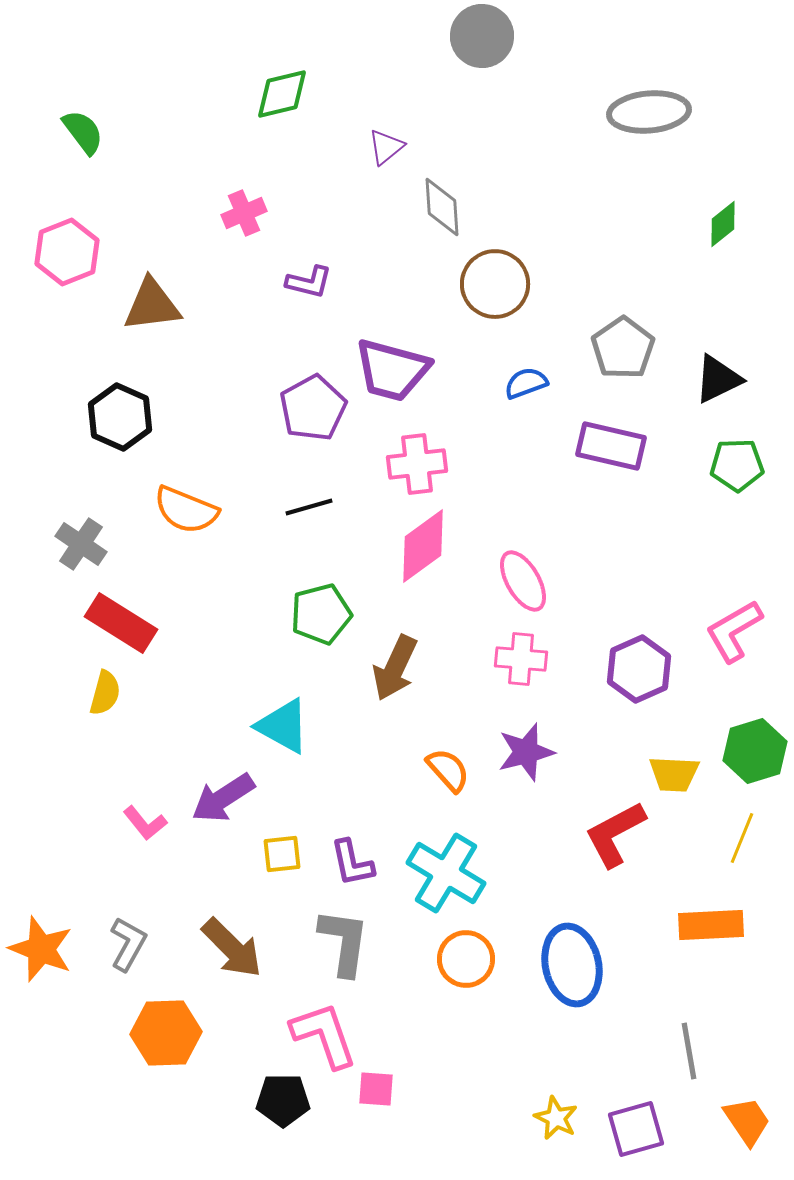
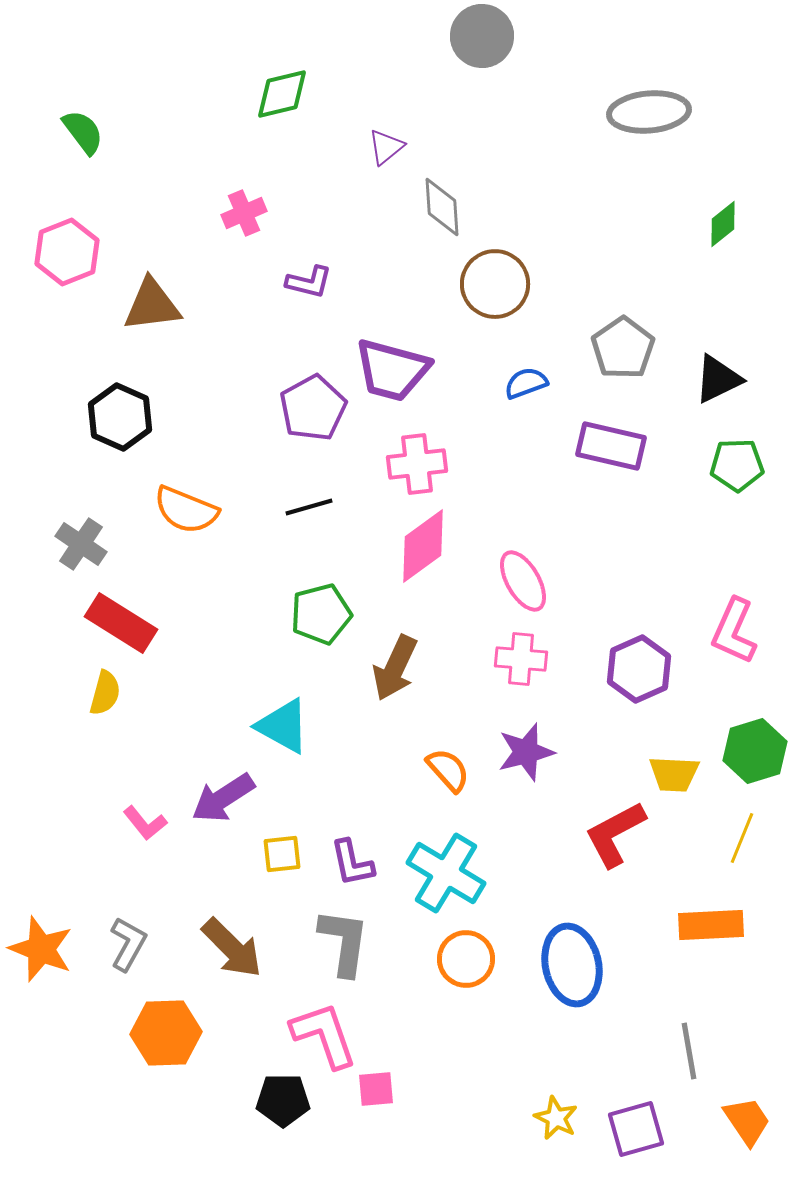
pink L-shape at (734, 631): rotated 36 degrees counterclockwise
pink square at (376, 1089): rotated 9 degrees counterclockwise
